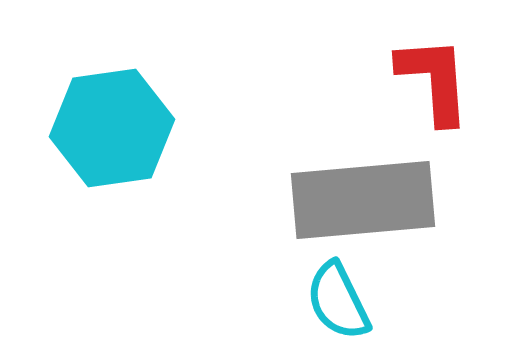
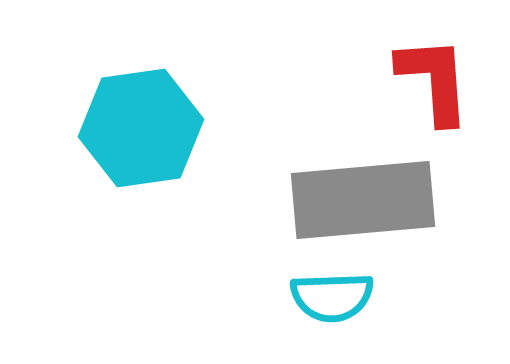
cyan hexagon: moved 29 px right
cyan semicircle: moved 6 px left, 4 px up; rotated 66 degrees counterclockwise
